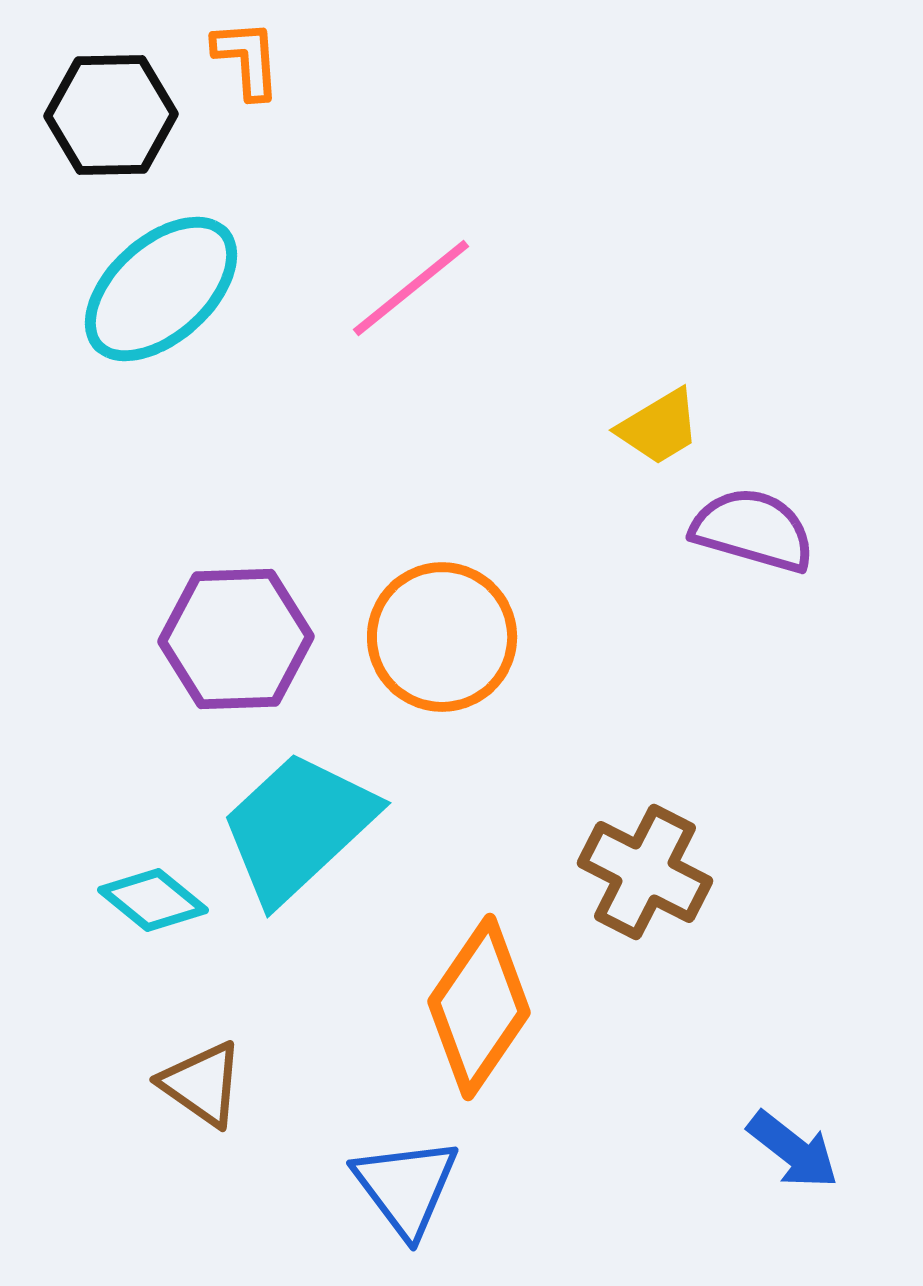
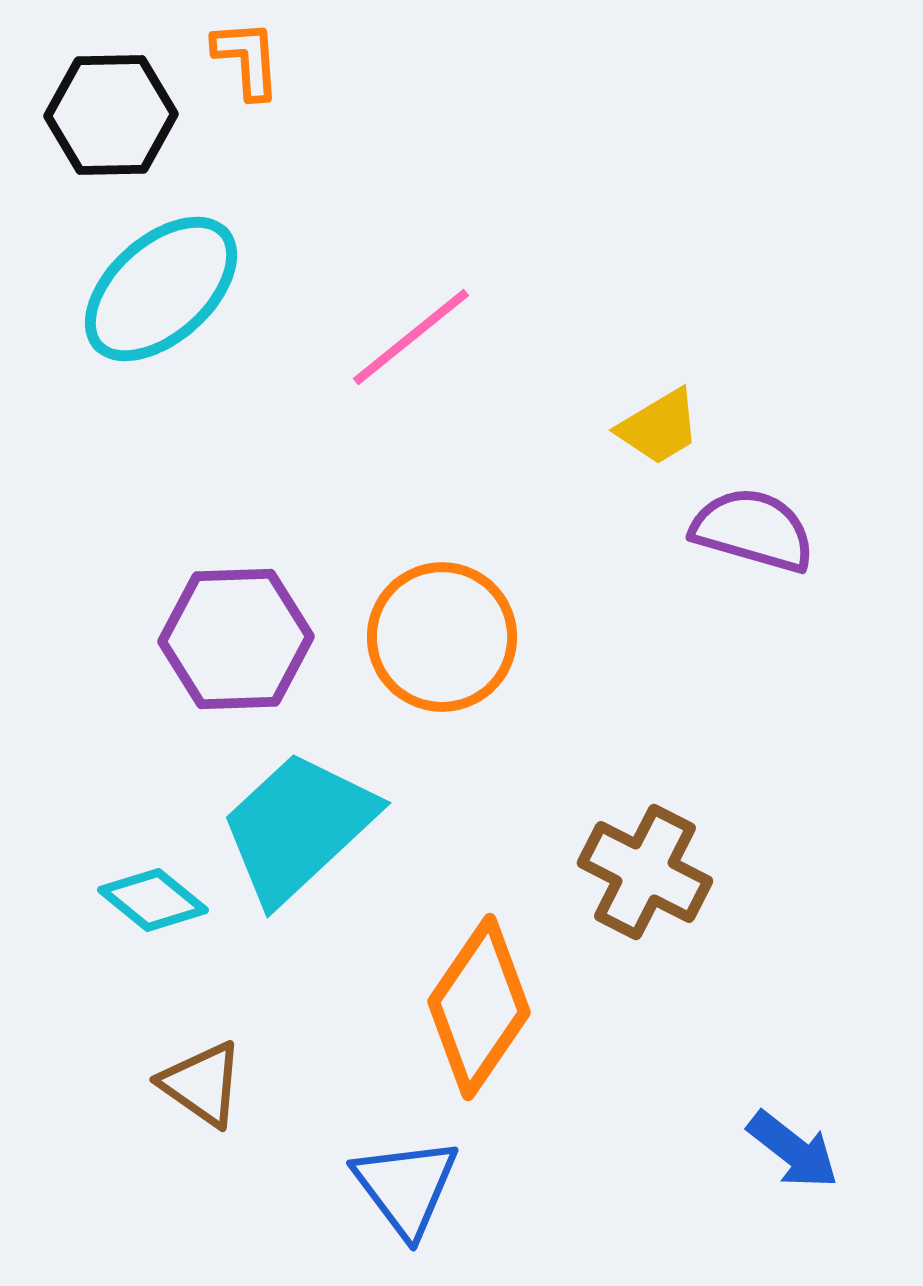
pink line: moved 49 px down
